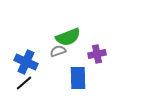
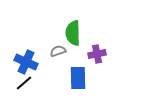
green semicircle: moved 5 px right, 4 px up; rotated 110 degrees clockwise
